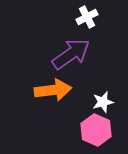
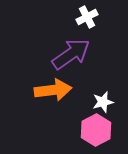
pink hexagon: rotated 8 degrees clockwise
